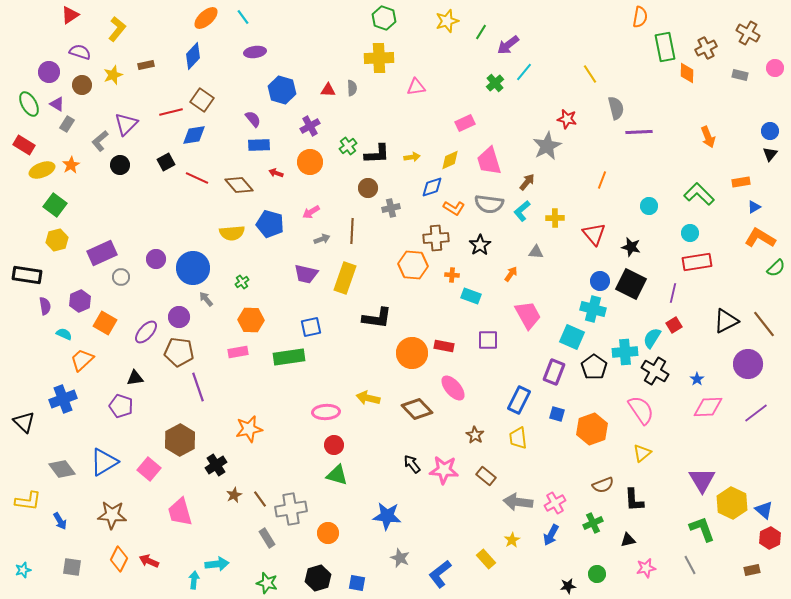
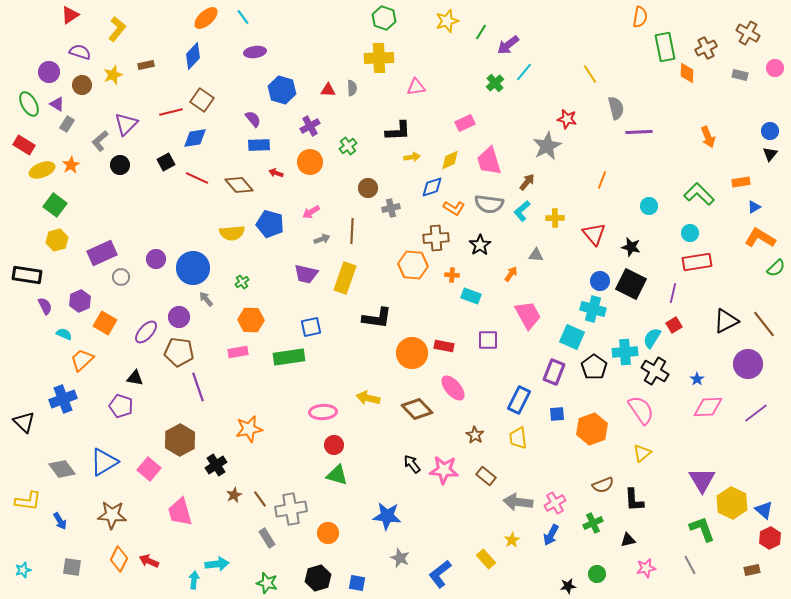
blue diamond at (194, 135): moved 1 px right, 3 px down
black L-shape at (377, 154): moved 21 px right, 23 px up
gray triangle at (536, 252): moved 3 px down
purple semicircle at (45, 306): rotated 18 degrees counterclockwise
black triangle at (135, 378): rotated 18 degrees clockwise
pink ellipse at (326, 412): moved 3 px left
blue square at (557, 414): rotated 21 degrees counterclockwise
